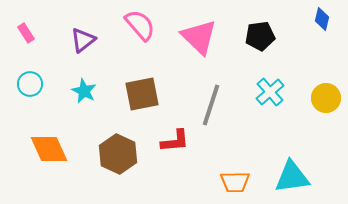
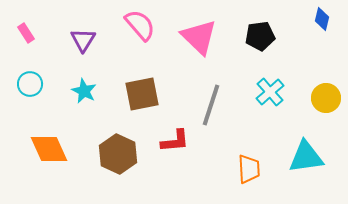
purple triangle: rotated 20 degrees counterclockwise
cyan triangle: moved 14 px right, 20 px up
orange trapezoid: moved 14 px right, 13 px up; rotated 92 degrees counterclockwise
